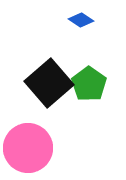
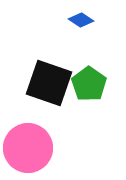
black square: rotated 30 degrees counterclockwise
